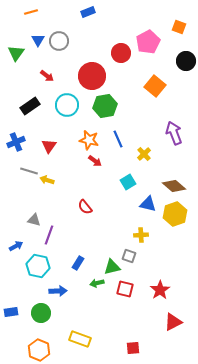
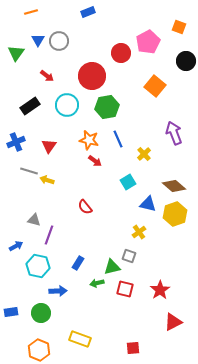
green hexagon at (105, 106): moved 2 px right, 1 px down
yellow cross at (141, 235): moved 2 px left, 3 px up; rotated 32 degrees counterclockwise
